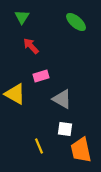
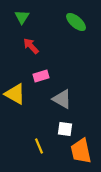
orange trapezoid: moved 1 px down
